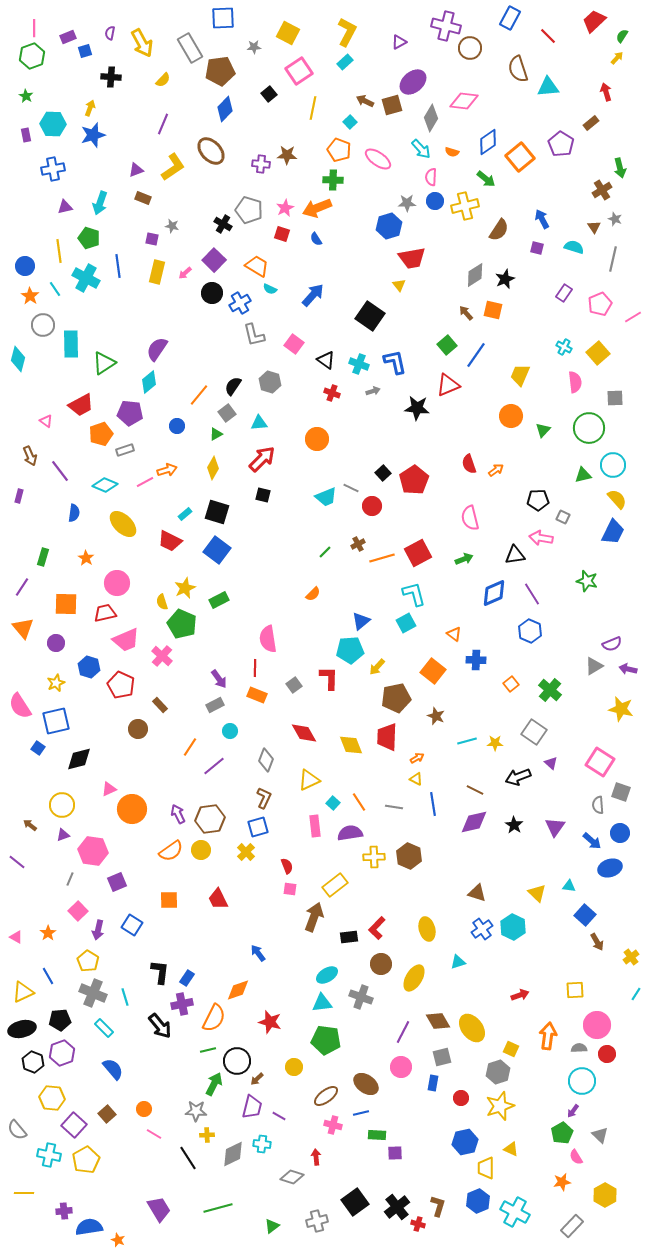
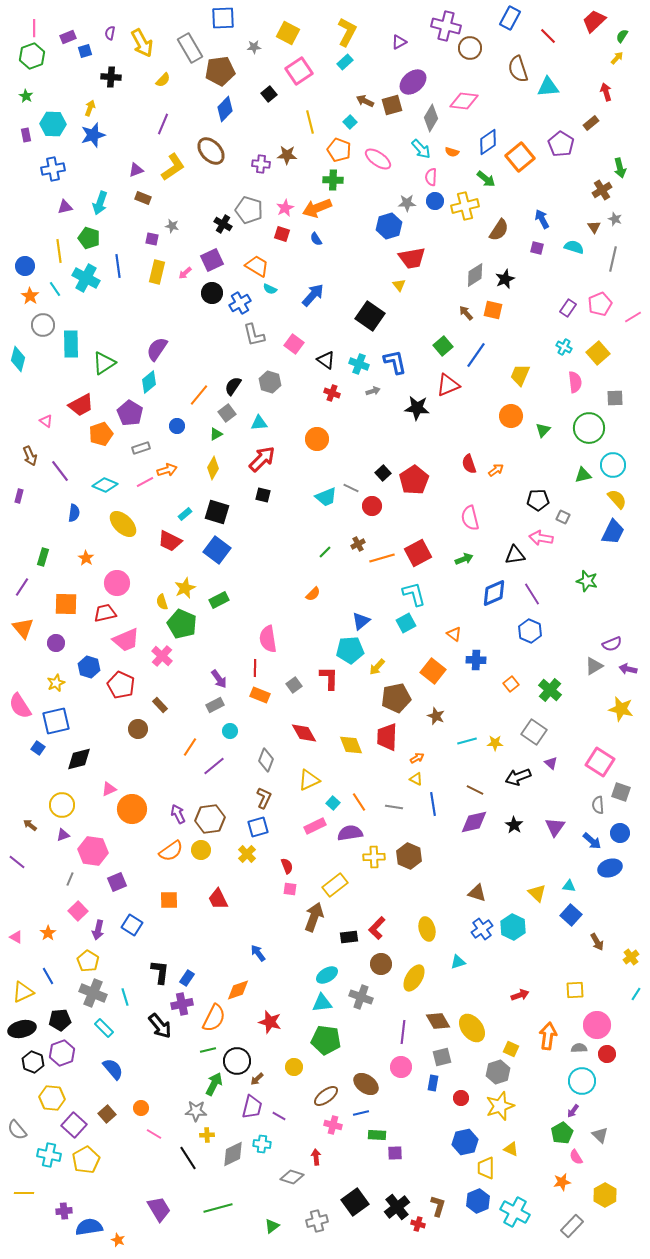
yellow line at (313, 108): moved 3 px left, 14 px down; rotated 25 degrees counterclockwise
purple square at (214, 260): moved 2 px left; rotated 20 degrees clockwise
purple rectangle at (564, 293): moved 4 px right, 15 px down
green square at (447, 345): moved 4 px left, 1 px down
purple pentagon at (130, 413): rotated 25 degrees clockwise
gray rectangle at (125, 450): moved 16 px right, 2 px up
orange rectangle at (257, 695): moved 3 px right
pink rectangle at (315, 826): rotated 70 degrees clockwise
yellow cross at (246, 852): moved 1 px right, 2 px down
blue square at (585, 915): moved 14 px left
purple line at (403, 1032): rotated 20 degrees counterclockwise
orange circle at (144, 1109): moved 3 px left, 1 px up
